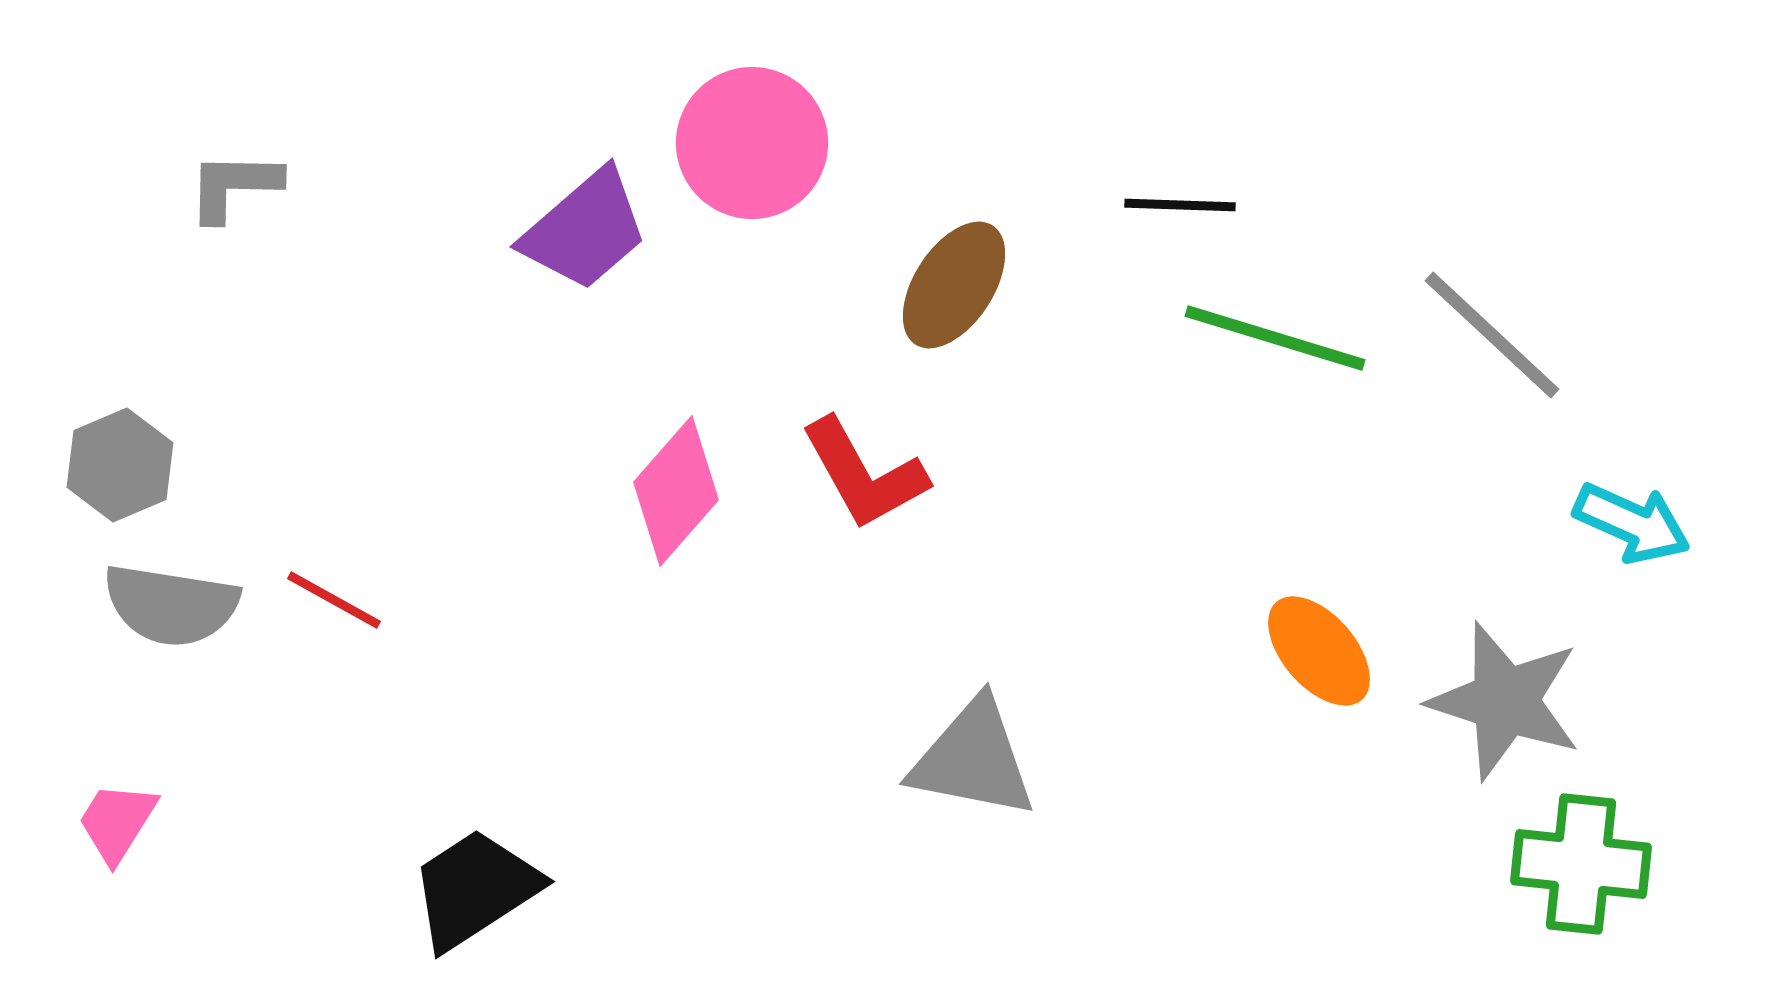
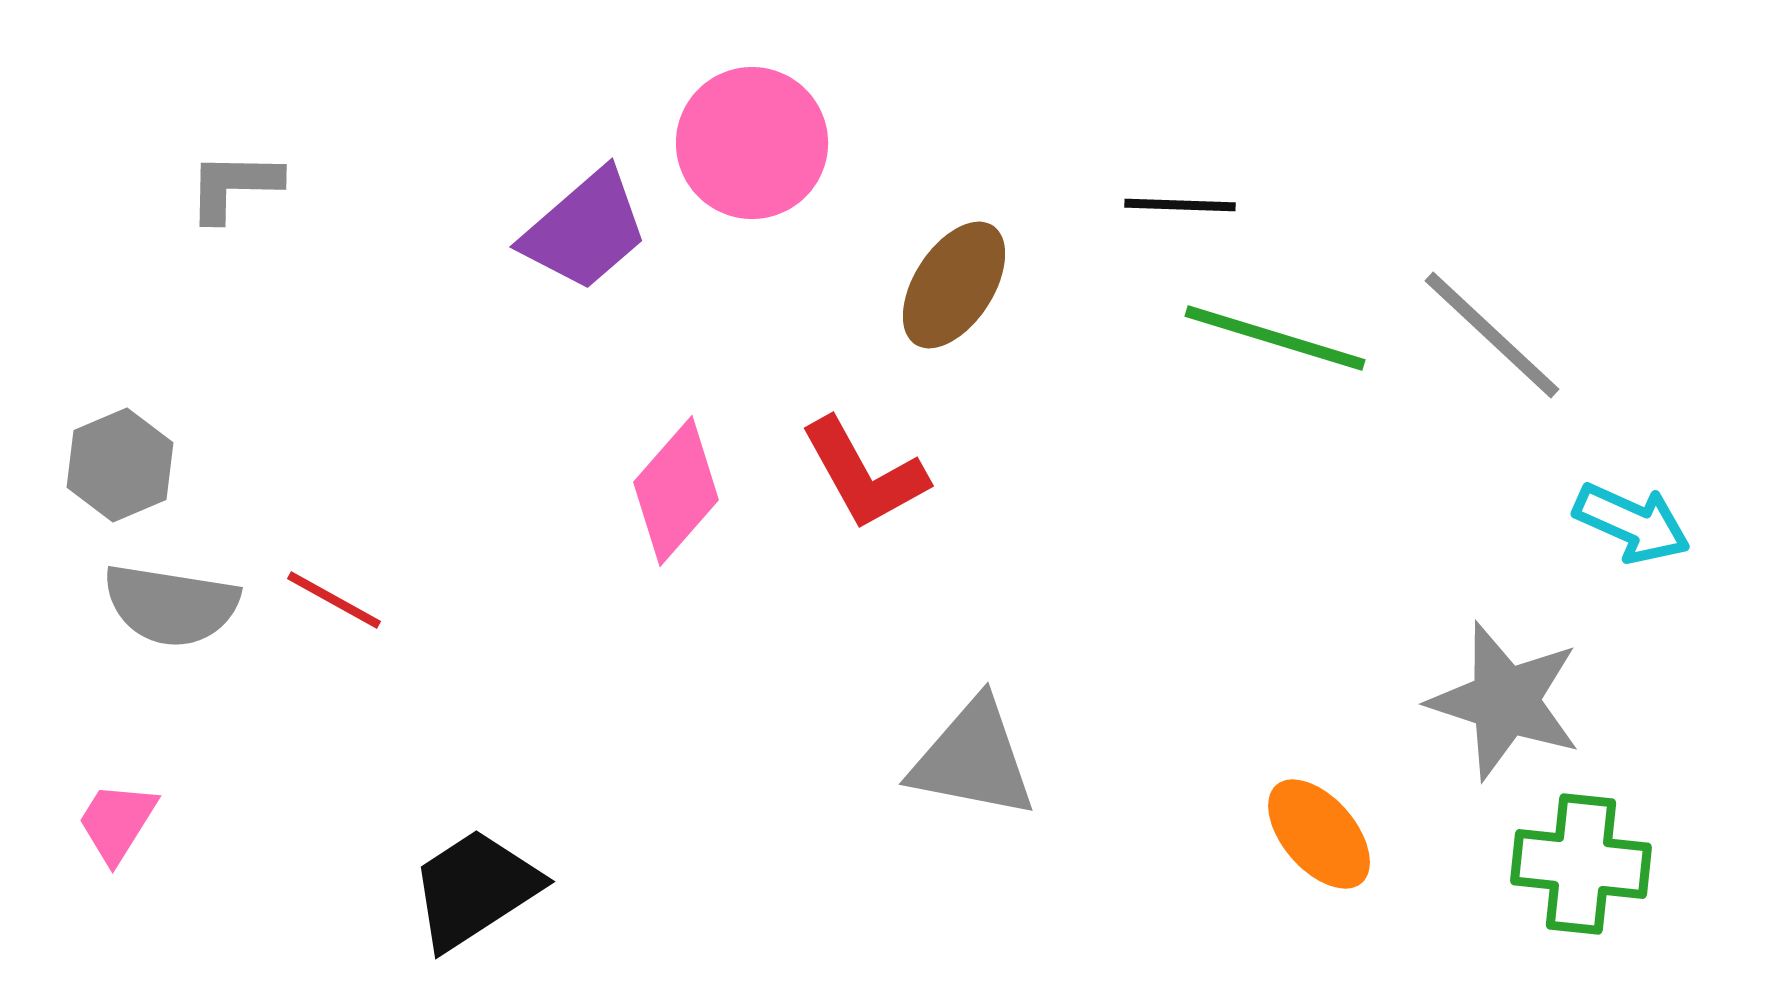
orange ellipse: moved 183 px down
